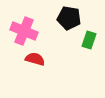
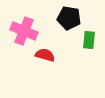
green rectangle: rotated 12 degrees counterclockwise
red semicircle: moved 10 px right, 4 px up
